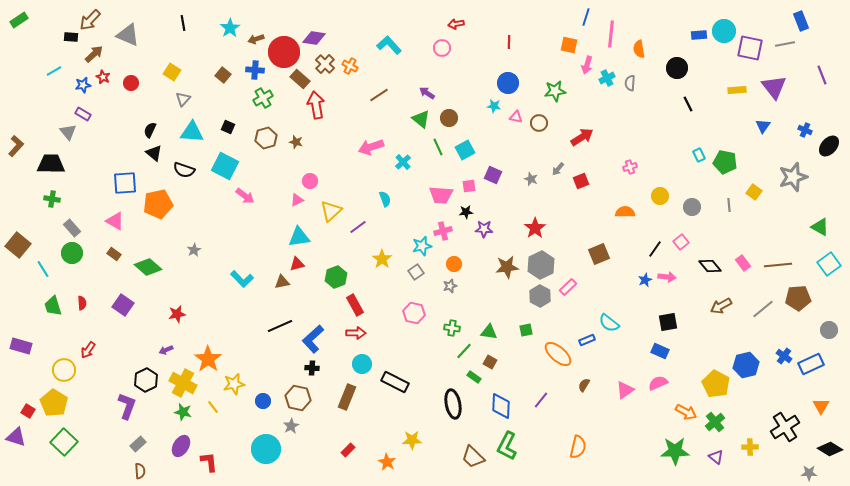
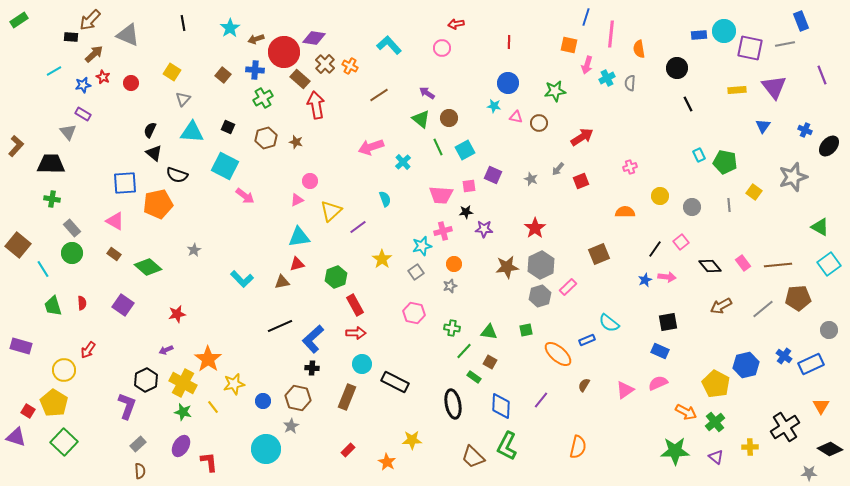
black semicircle at (184, 170): moved 7 px left, 5 px down
gray hexagon at (540, 296): rotated 15 degrees clockwise
